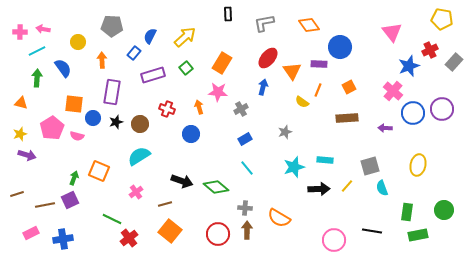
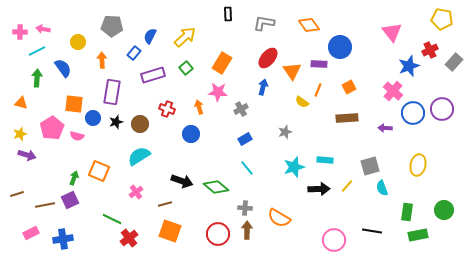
gray L-shape at (264, 23): rotated 20 degrees clockwise
orange square at (170, 231): rotated 20 degrees counterclockwise
